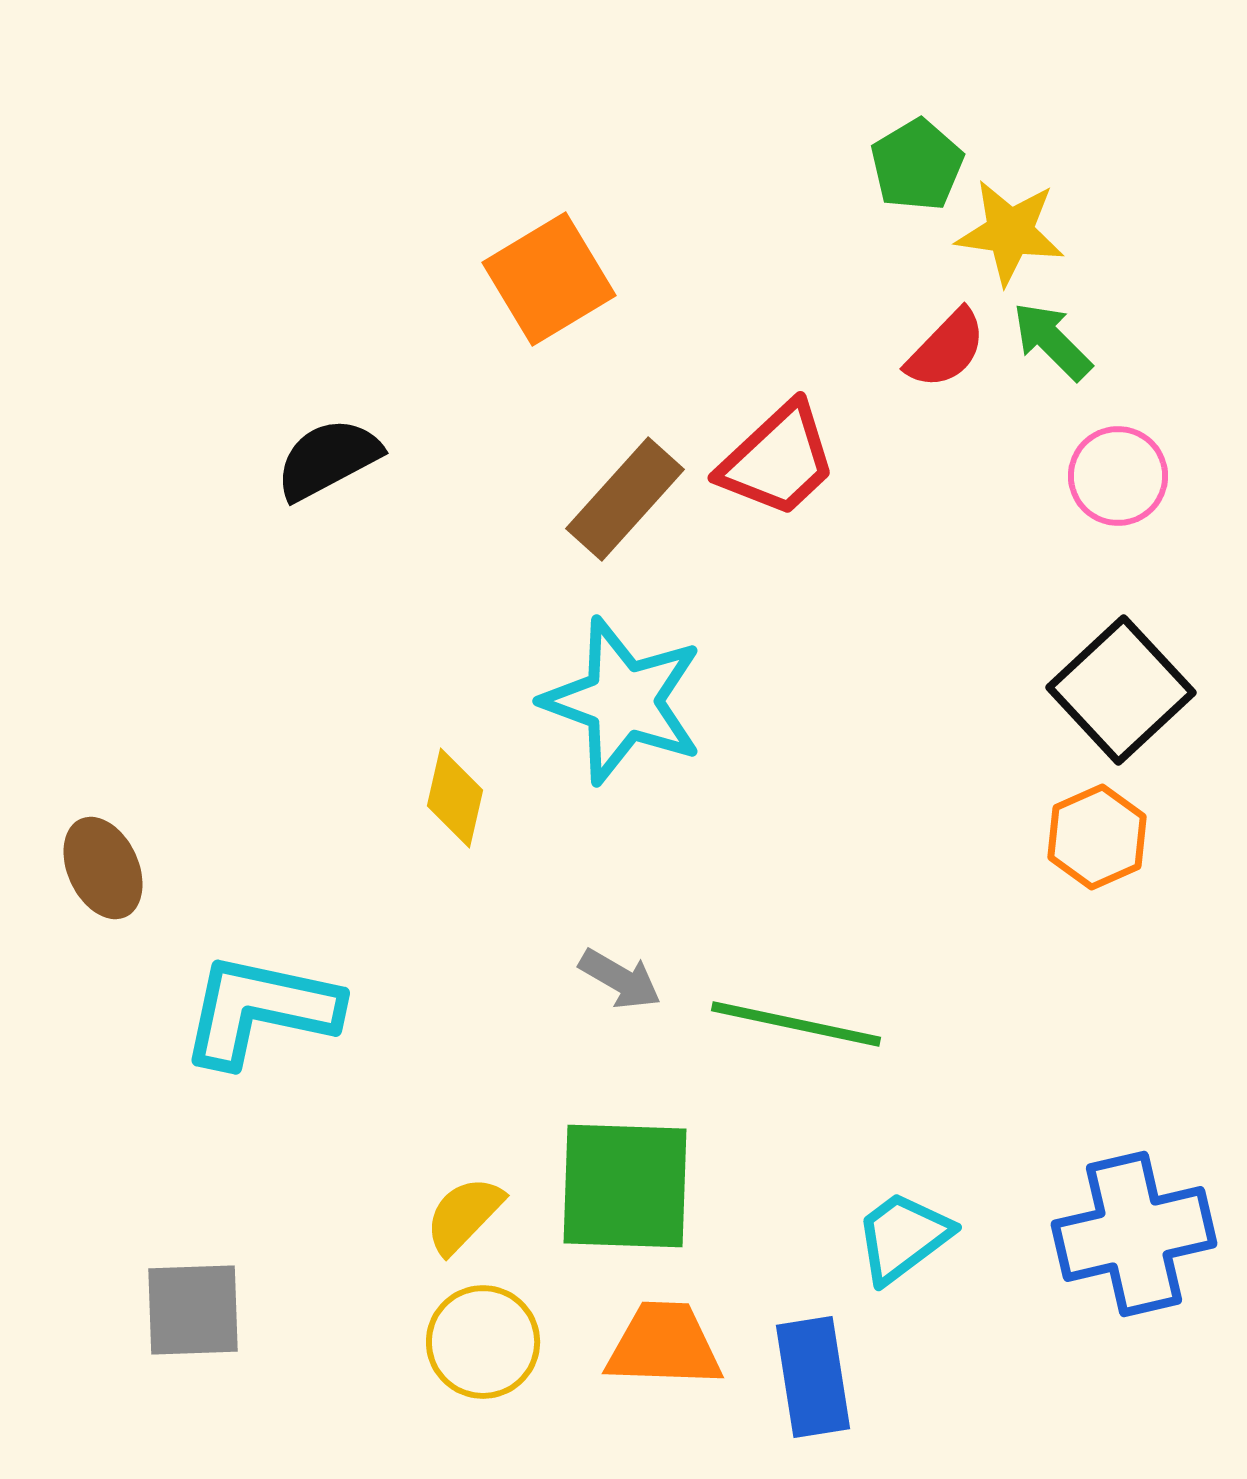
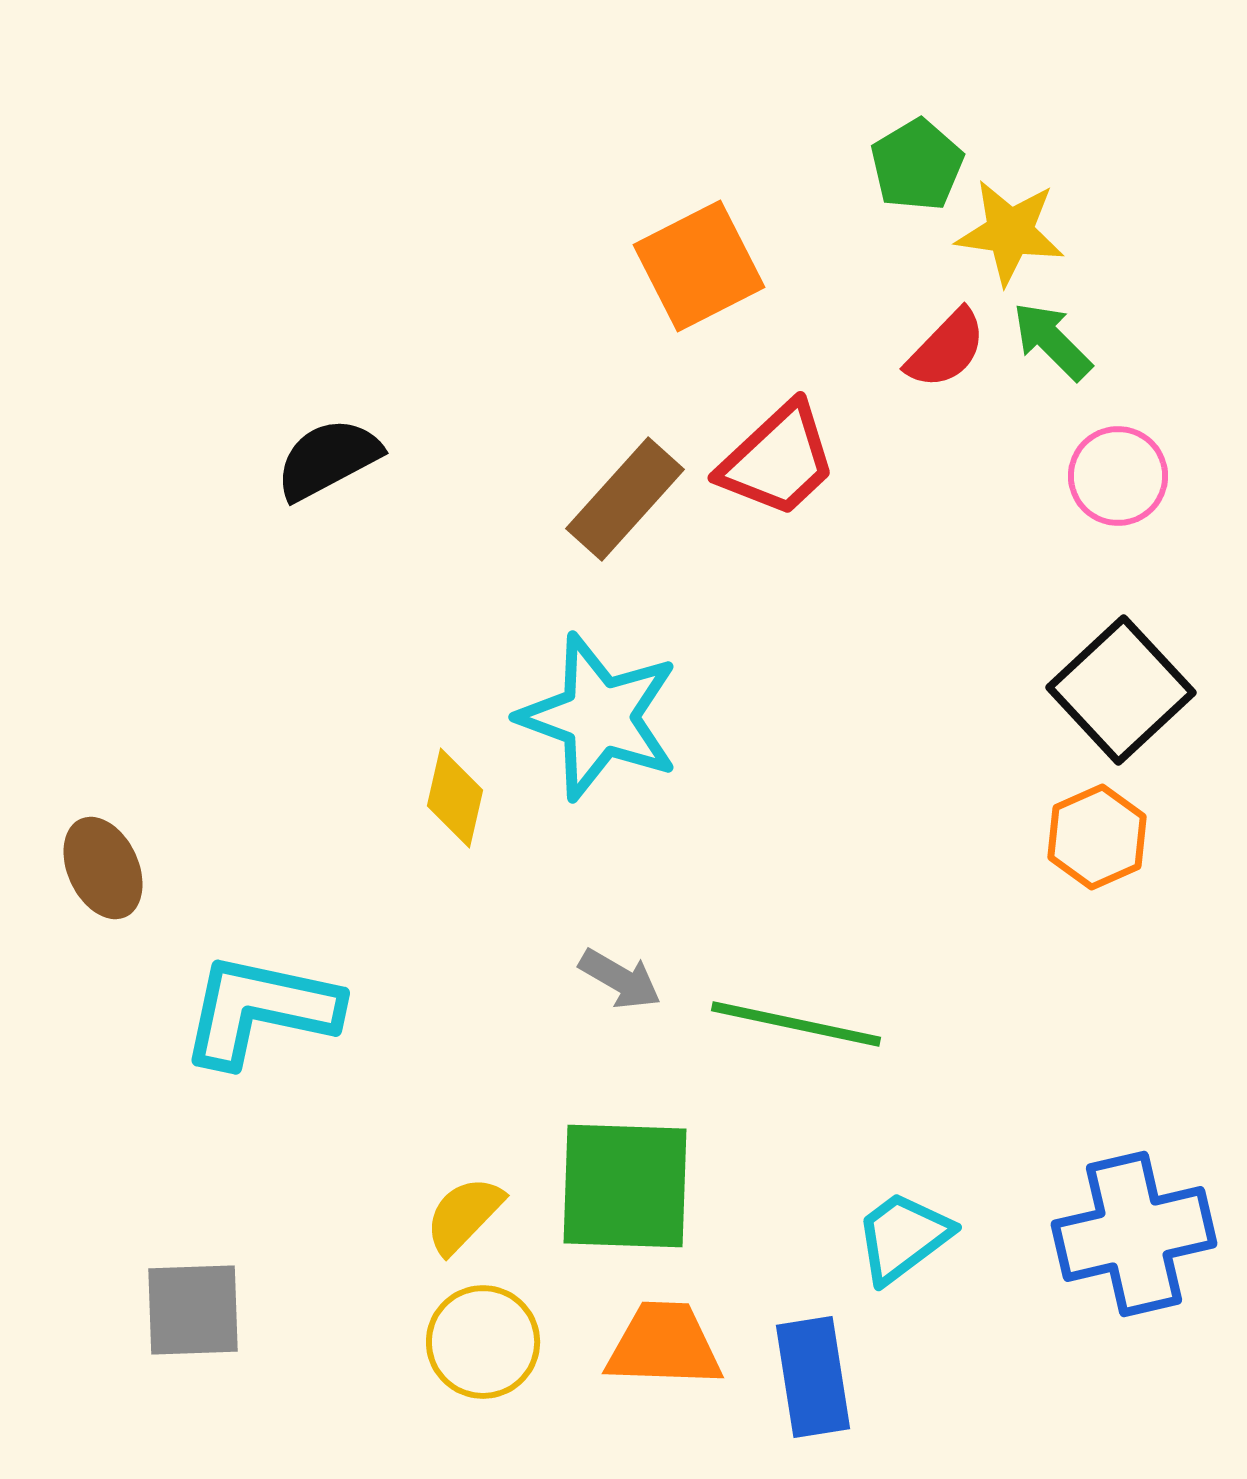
orange square: moved 150 px right, 13 px up; rotated 4 degrees clockwise
cyan star: moved 24 px left, 16 px down
